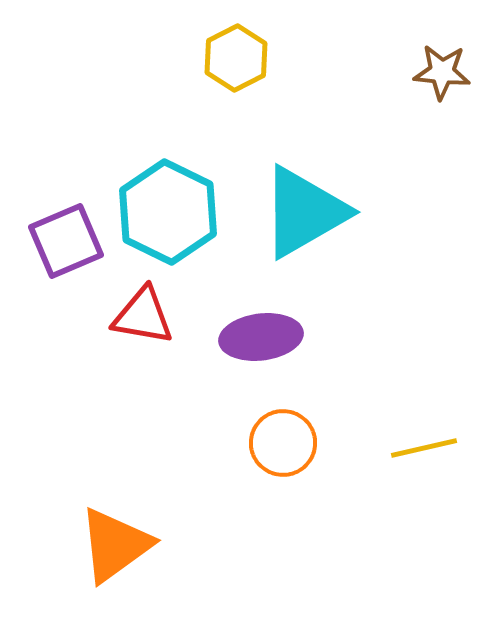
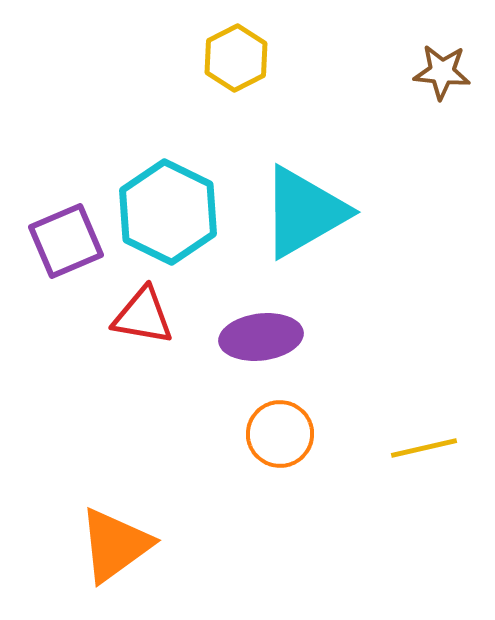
orange circle: moved 3 px left, 9 px up
